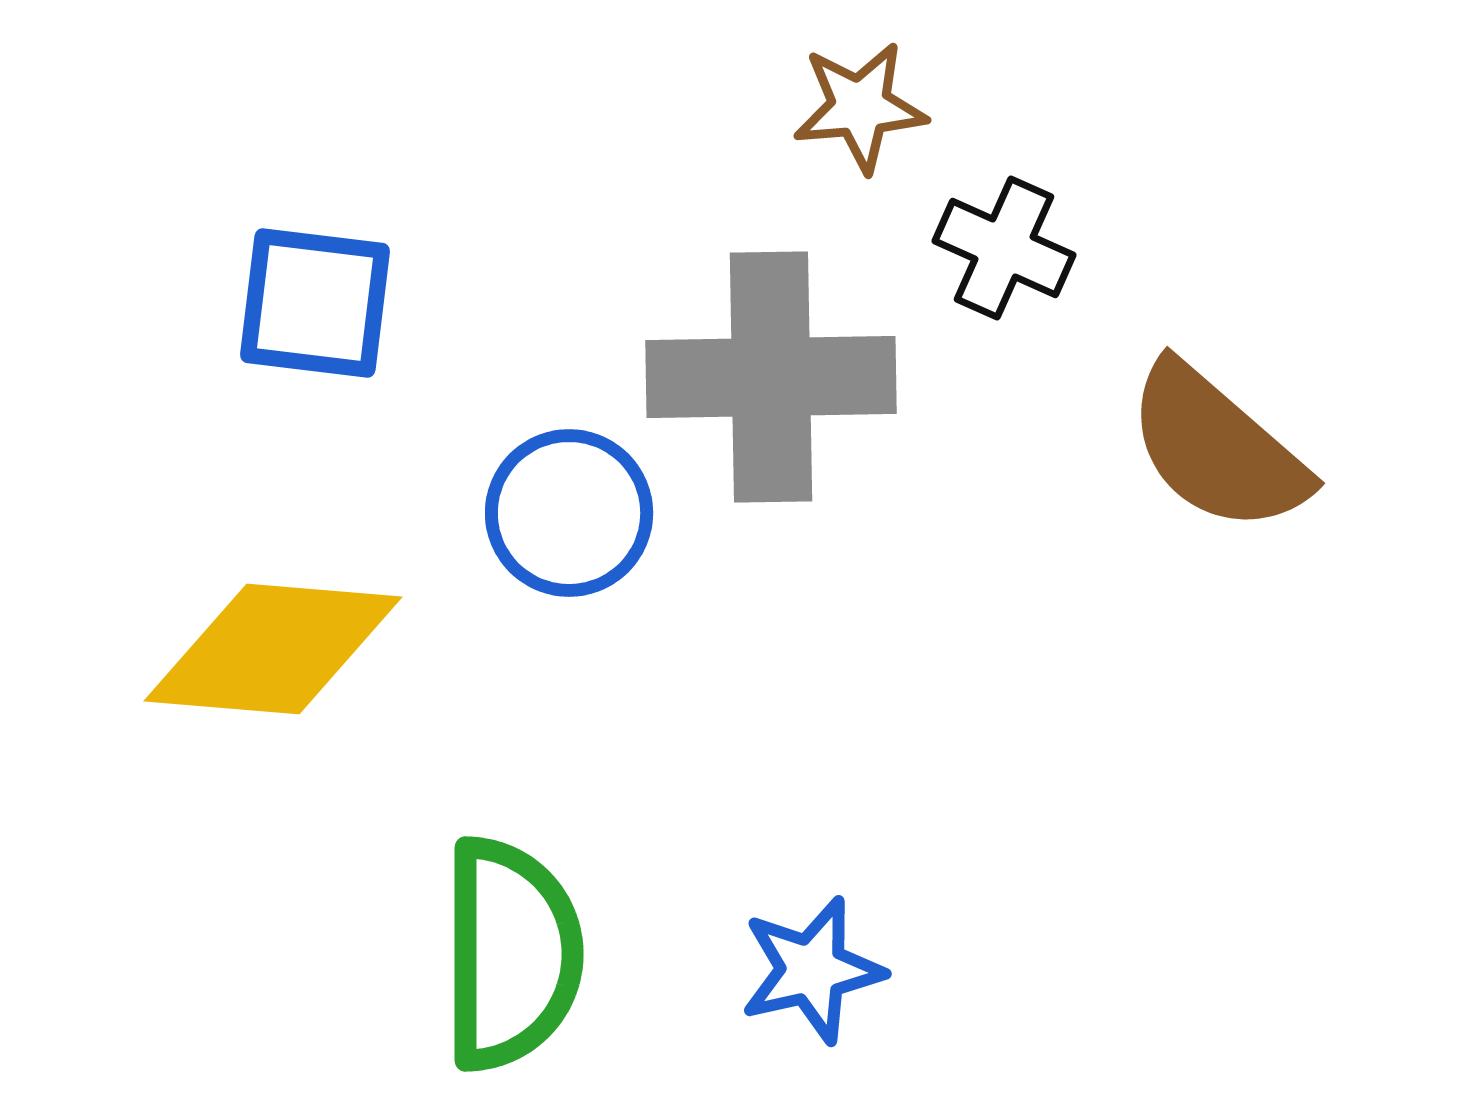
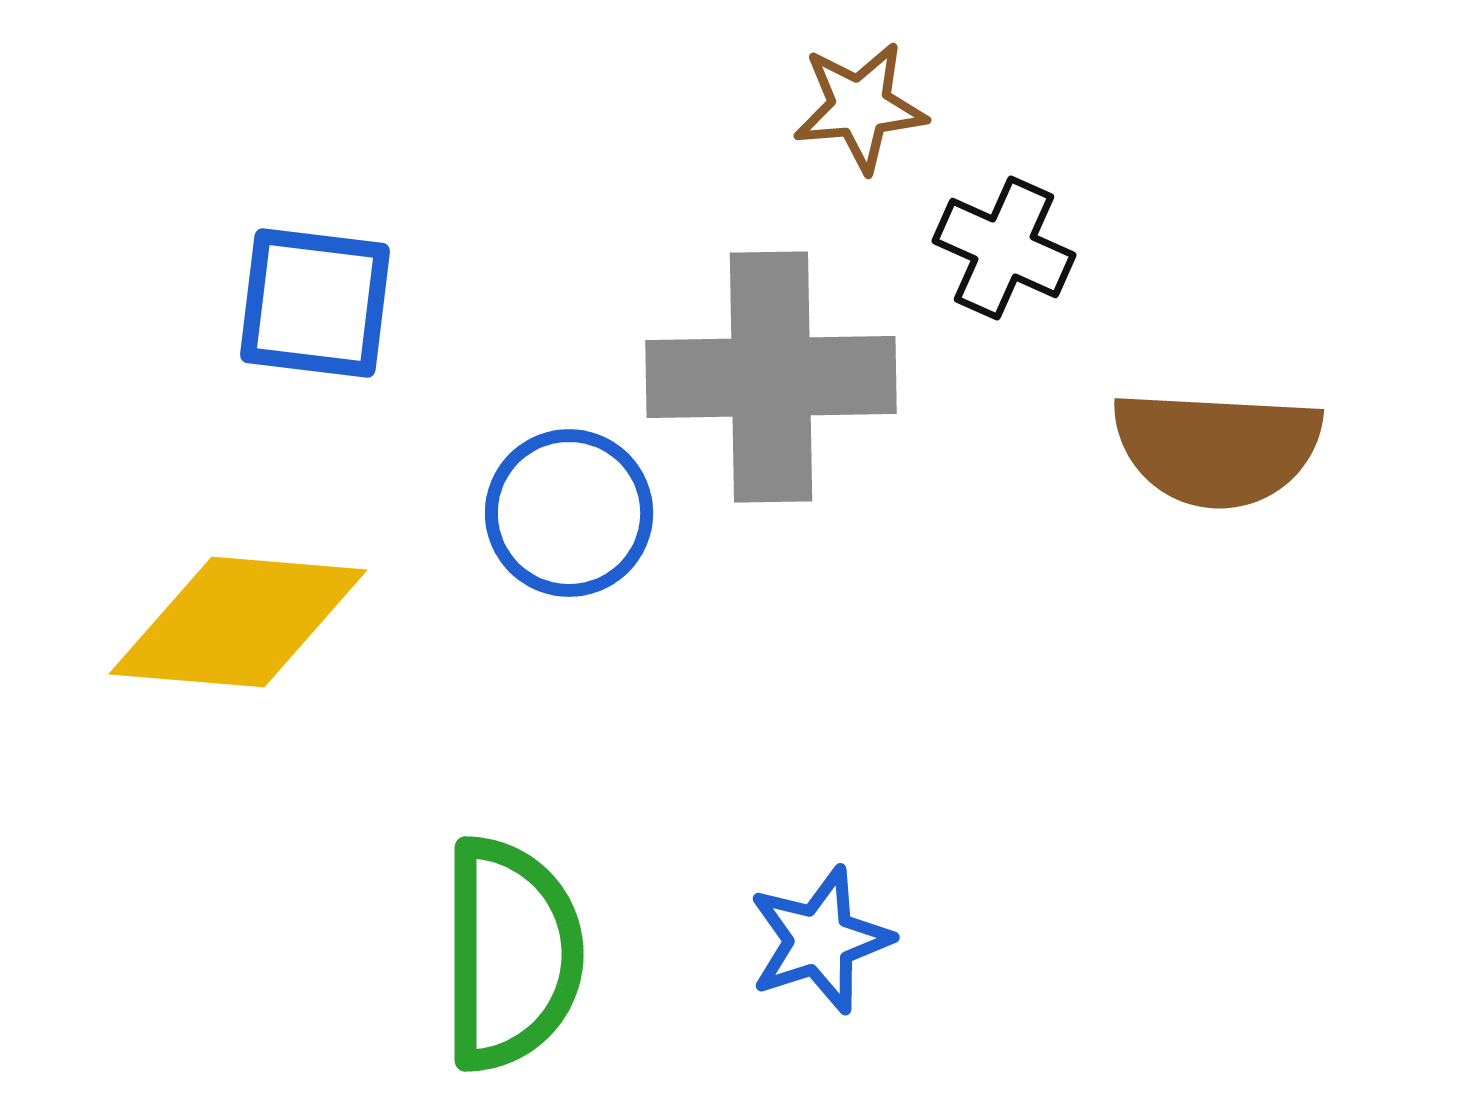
brown semicircle: rotated 38 degrees counterclockwise
yellow diamond: moved 35 px left, 27 px up
blue star: moved 8 px right, 30 px up; rotated 5 degrees counterclockwise
